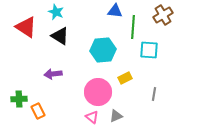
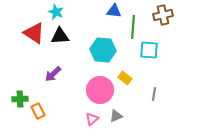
blue triangle: moved 1 px left
brown cross: rotated 18 degrees clockwise
red triangle: moved 8 px right, 6 px down
black triangle: rotated 36 degrees counterclockwise
cyan hexagon: rotated 10 degrees clockwise
purple arrow: rotated 36 degrees counterclockwise
yellow rectangle: rotated 64 degrees clockwise
pink circle: moved 2 px right, 2 px up
green cross: moved 1 px right
pink triangle: moved 2 px down; rotated 40 degrees clockwise
